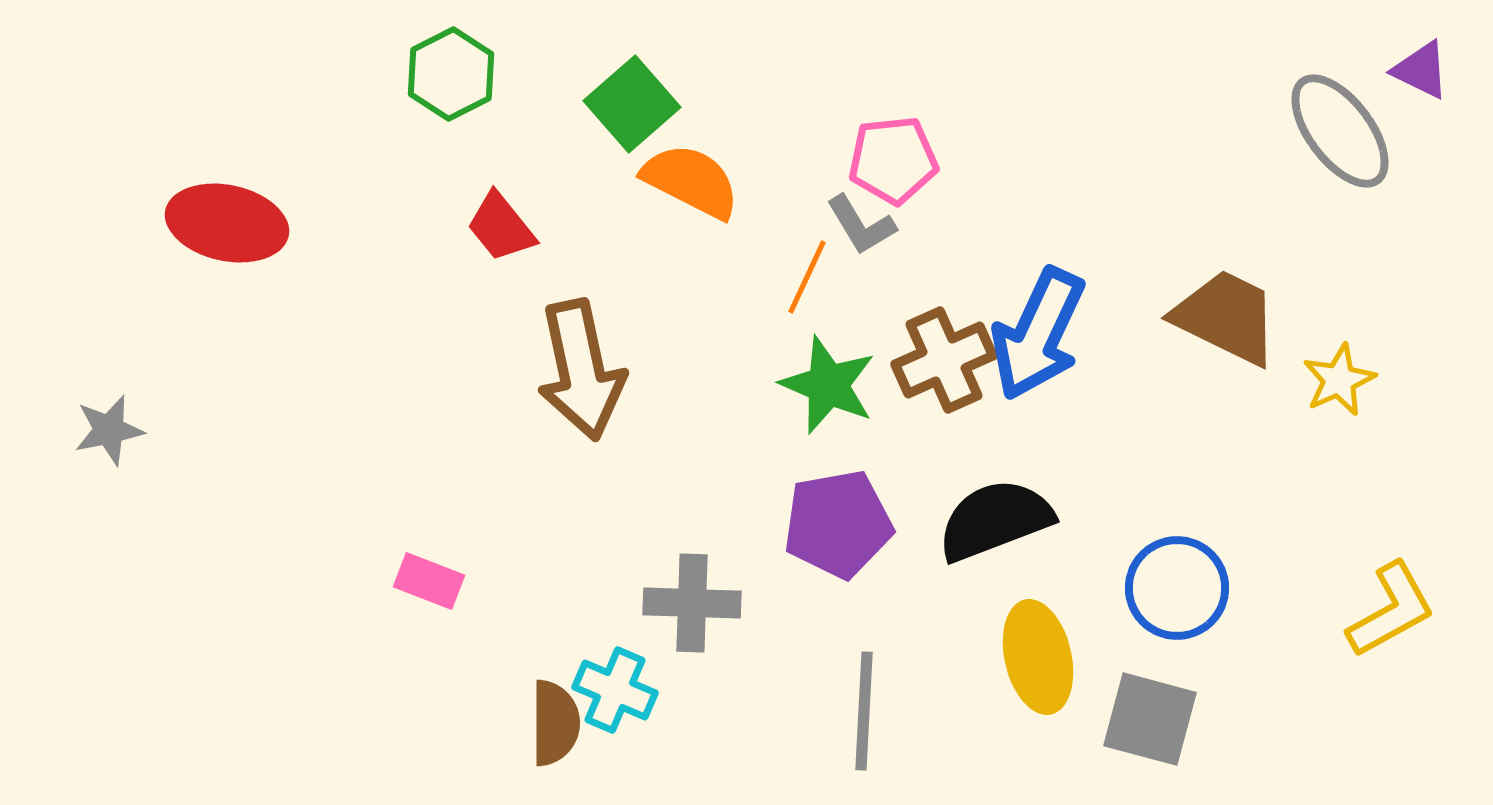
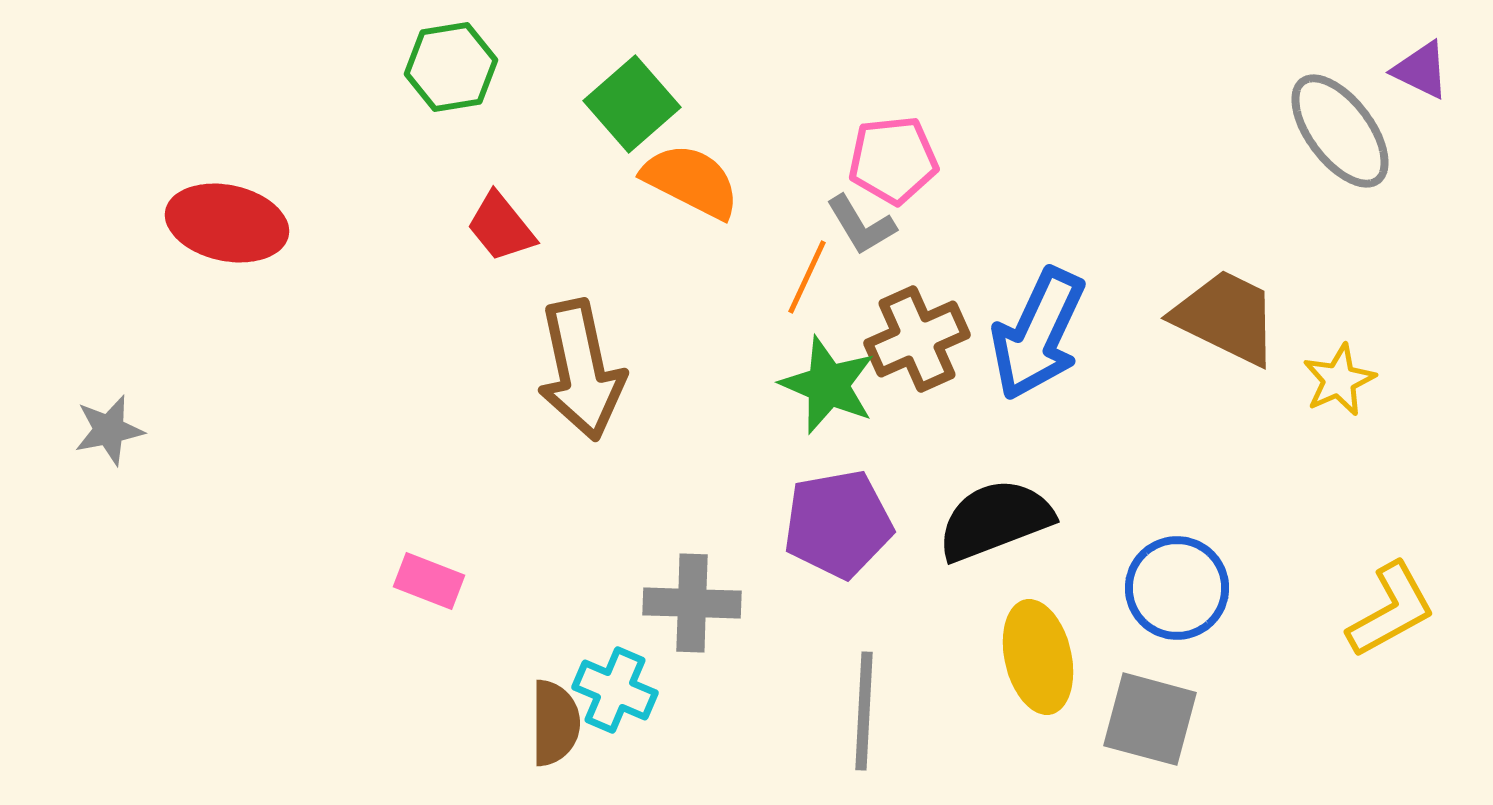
green hexagon: moved 7 px up; rotated 18 degrees clockwise
brown cross: moved 27 px left, 21 px up
